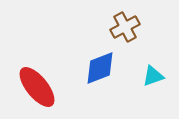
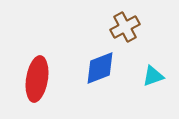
red ellipse: moved 8 px up; rotated 48 degrees clockwise
